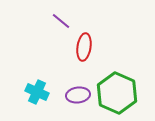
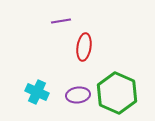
purple line: rotated 48 degrees counterclockwise
